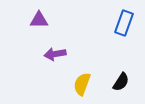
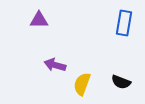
blue rectangle: rotated 10 degrees counterclockwise
purple arrow: moved 11 px down; rotated 25 degrees clockwise
black semicircle: rotated 78 degrees clockwise
